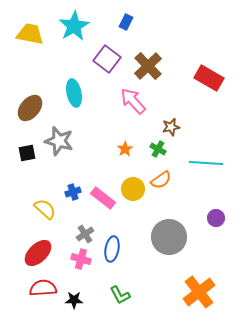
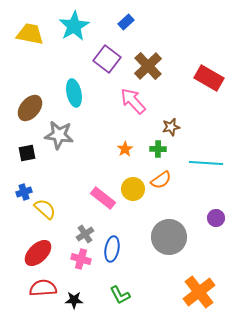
blue rectangle: rotated 21 degrees clockwise
gray star: moved 6 px up; rotated 8 degrees counterclockwise
green cross: rotated 28 degrees counterclockwise
blue cross: moved 49 px left
